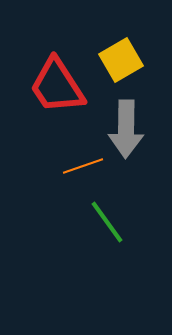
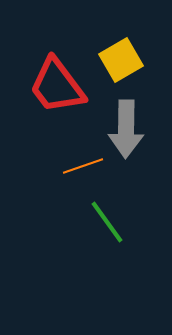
red trapezoid: rotated 4 degrees counterclockwise
